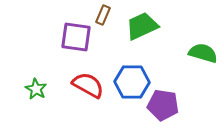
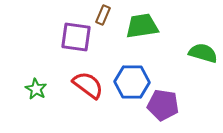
green trapezoid: rotated 16 degrees clockwise
red semicircle: rotated 8 degrees clockwise
